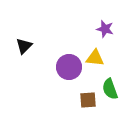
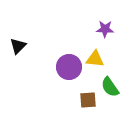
purple star: rotated 12 degrees counterclockwise
black triangle: moved 6 px left
yellow triangle: moved 1 px down
green semicircle: moved 2 px up; rotated 15 degrees counterclockwise
